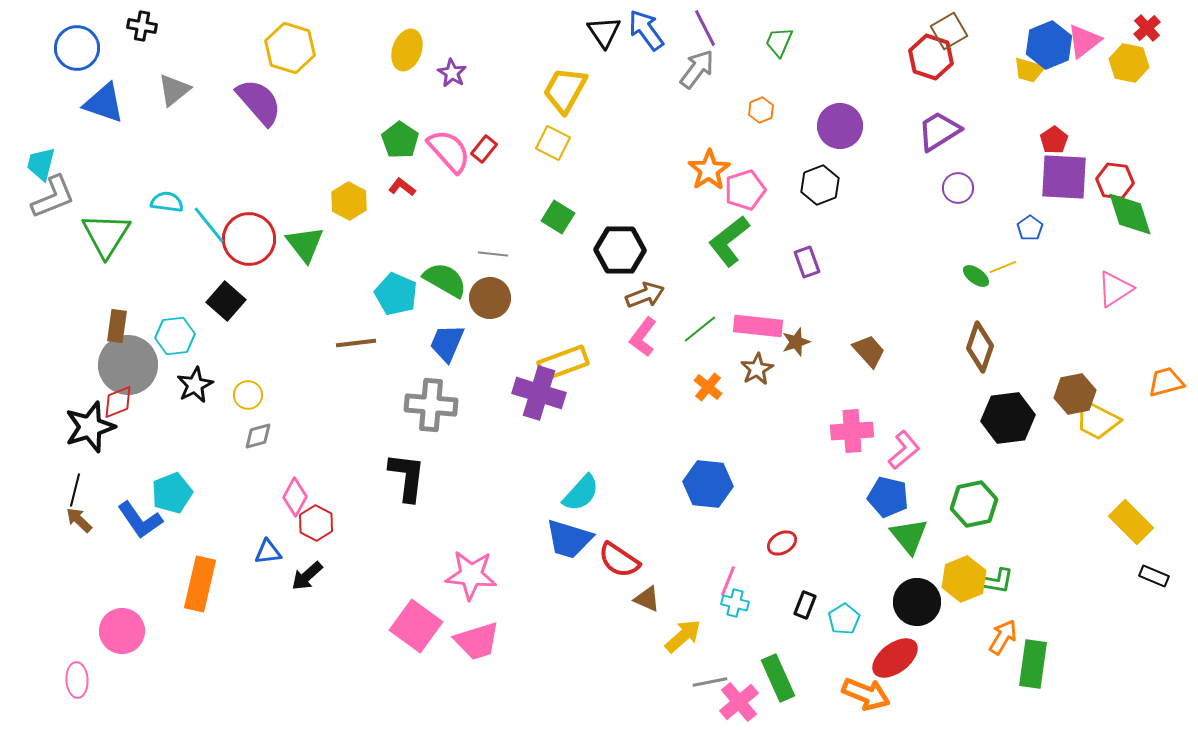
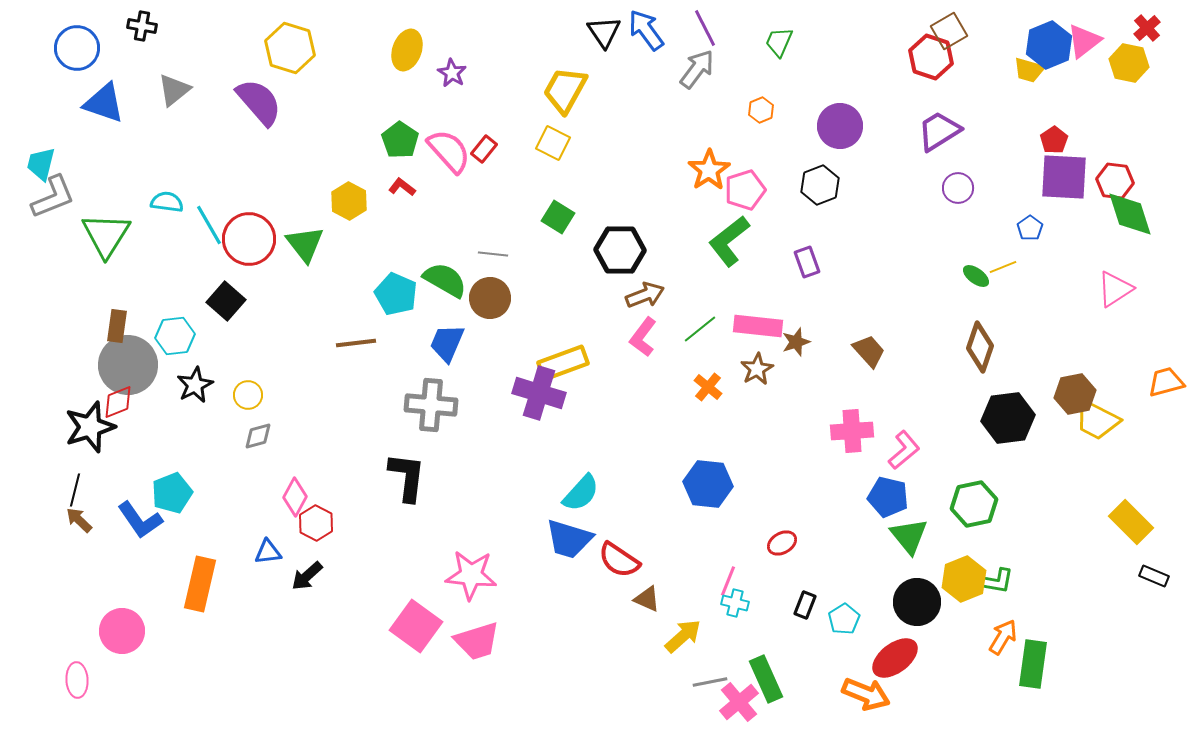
cyan line at (209, 225): rotated 9 degrees clockwise
green rectangle at (778, 678): moved 12 px left, 1 px down
